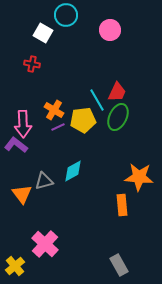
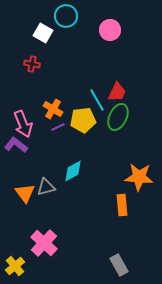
cyan circle: moved 1 px down
orange cross: moved 1 px left, 1 px up
pink arrow: rotated 20 degrees counterclockwise
gray triangle: moved 2 px right, 6 px down
orange triangle: moved 3 px right, 1 px up
pink cross: moved 1 px left, 1 px up
